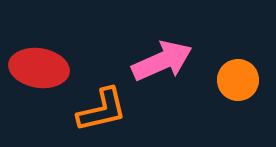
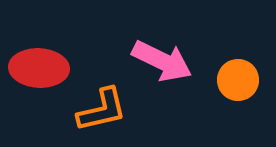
pink arrow: rotated 50 degrees clockwise
red ellipse: rotated 6 degrees counterclockwise
